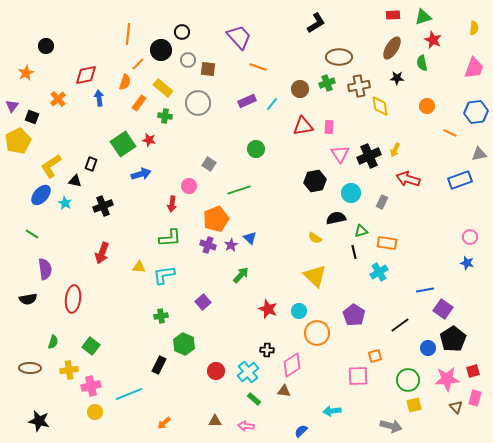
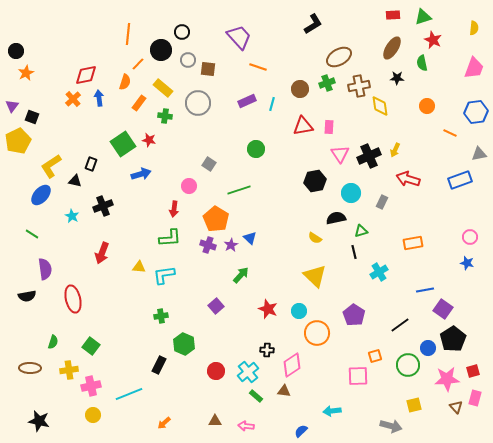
black L-shape at (316, 23): moved 3 px left, 1 px down
black circle at (46, 46): moved 30 px left, 5 px down
brown ellipse at (339, 57): rotated 30 degrees counterclockwise
orange cross at (58, 99): moved 15 px right
cyan line at (272, 104): rotated 24 degrees counterclockwise
cyan star at (65, 203): moved 7 px right, 13 px down
red arrow at (172, 204): moved 2 px right, 5 px down
orange pentagon at (216, 219): rotated 20 degrees counterclockwise
orange rectangle at (387, 243): moved 26 px right; rotated 18 degrees counterclockwise
black semicircle at (28, 299): moved 1 px left, 3 px up
red ellipse at (73, 299): rotated 20 degrees counterclockwise
purple square at (203, 302): moved 13 px right, 4 px down
green circle at (408, 380): moved 15 px up
green rectangle at (254, 399): moved 2 px right, 3 px up
yellow circle at (95, 412): moved 2 px left, 3 px down
